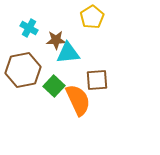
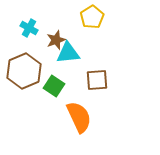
brown star: rotated 18 degrees counterclockwise
brown hexagon: moved 1 px right, 1 px down; rotated 12 degrees counterclockwise
green square: rotated 10 degrees counterclockwise
orange semicircle: moved 1 px right, 17 px down
